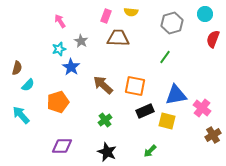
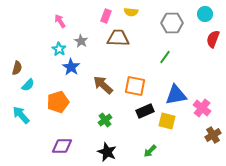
gray hexagon: rotated 15 degrees clockwise
cyan star: rotated 24 degrees counterclockwise
